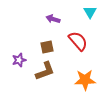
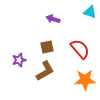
cyan triangle: rotated 40 degrees counterclockwise
red semicircle: moved 2 px right, 8 px down
brown L-shape: rotated 10 degrees counterclockwise
